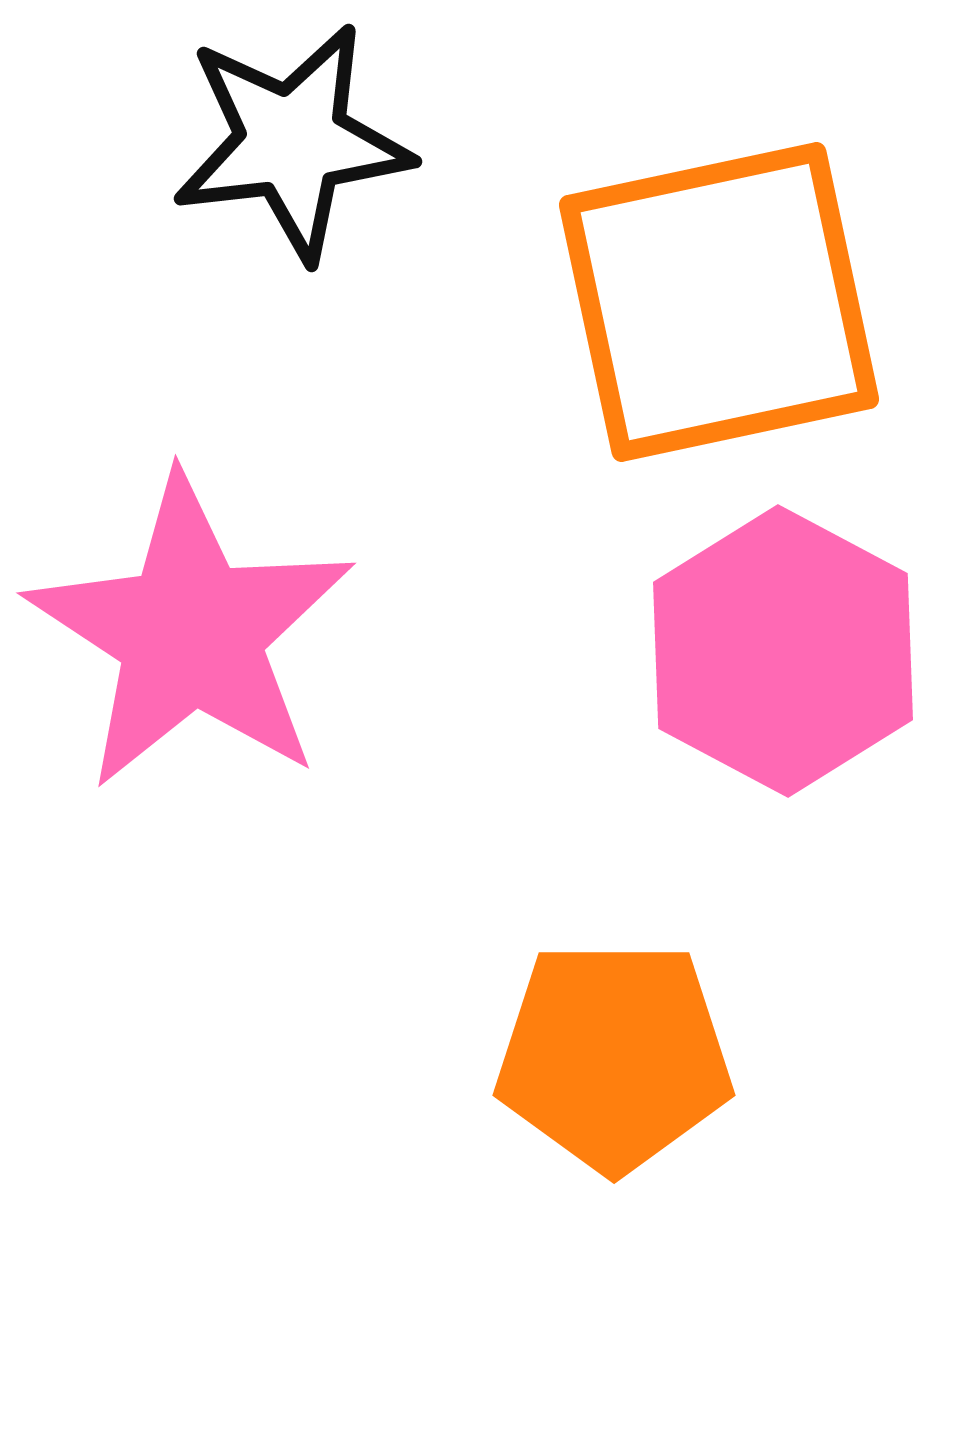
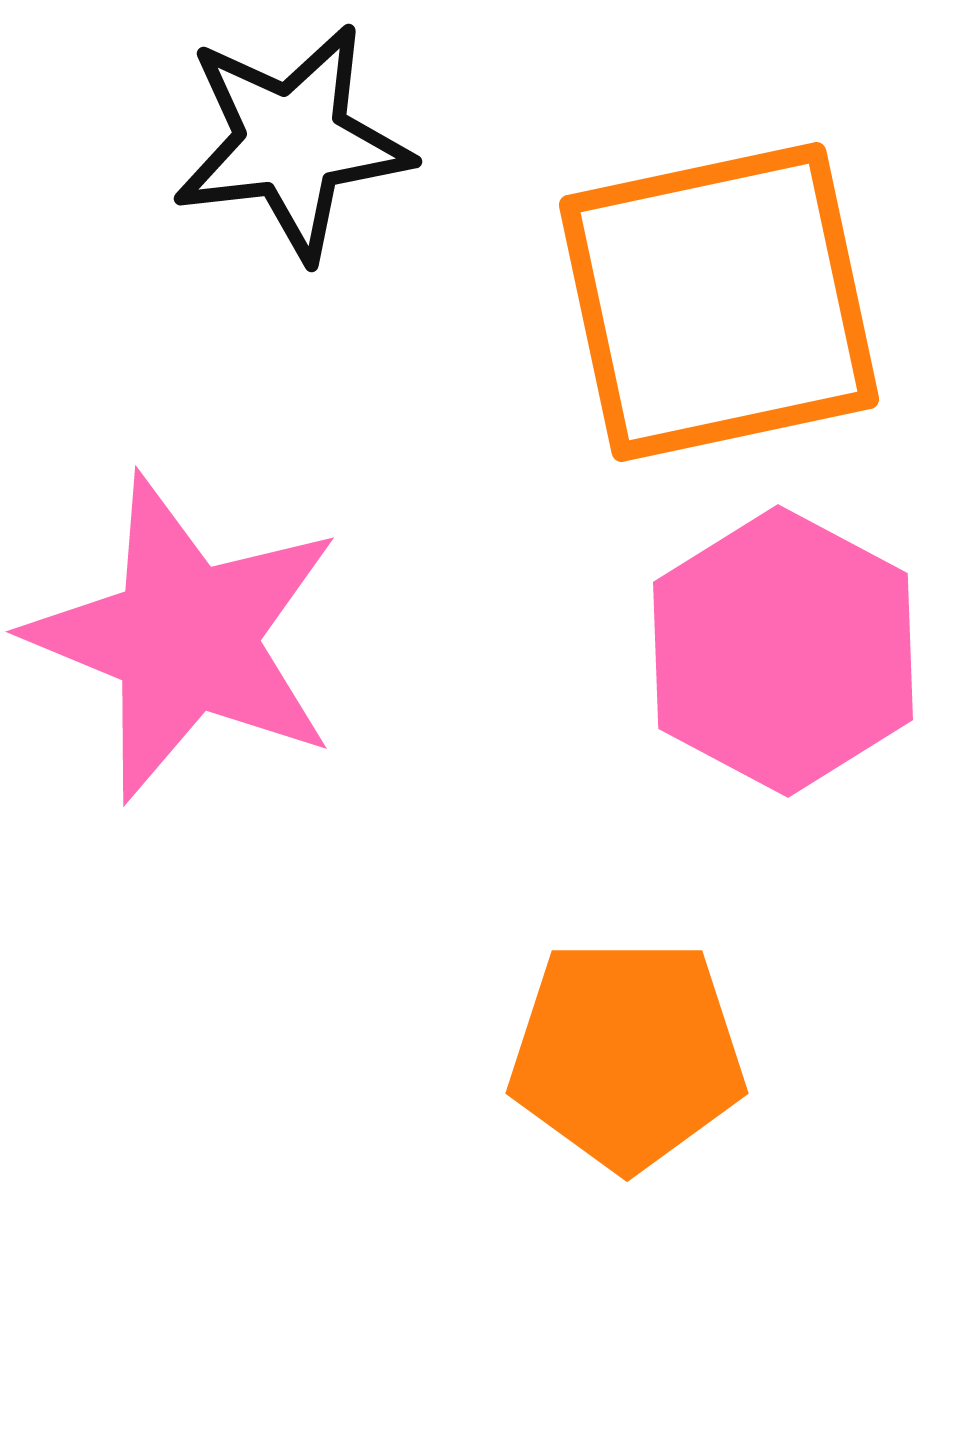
pink star: moved 6 px left, 5 px down; rotated 11 degrees counterclockwise
orange pentagon: moved 13 px right, 2 px up
